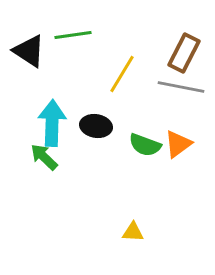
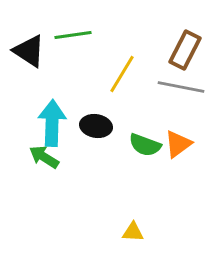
brown rectangle: moved 1 px right, 3 px up
green arrow: rotated 12 degrees counterclockwise
